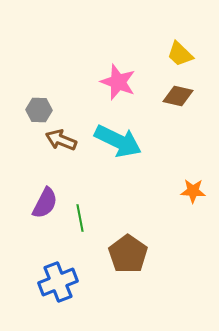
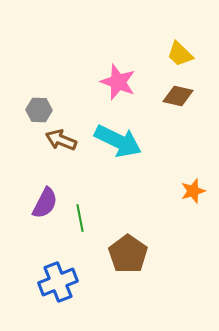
orange star: rotated 20 degrees counterclockwise
